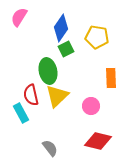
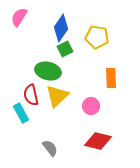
green square: moved 1 px left
green ellipse: rotated 65 degrees counterclockwise
